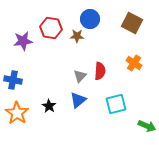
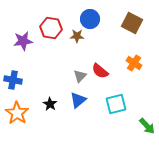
red semicircle: rotated 126 degrees clockwise
black star: moved 1 px right, 2 px up
green arrow: rotated 24 degrees clockwise
